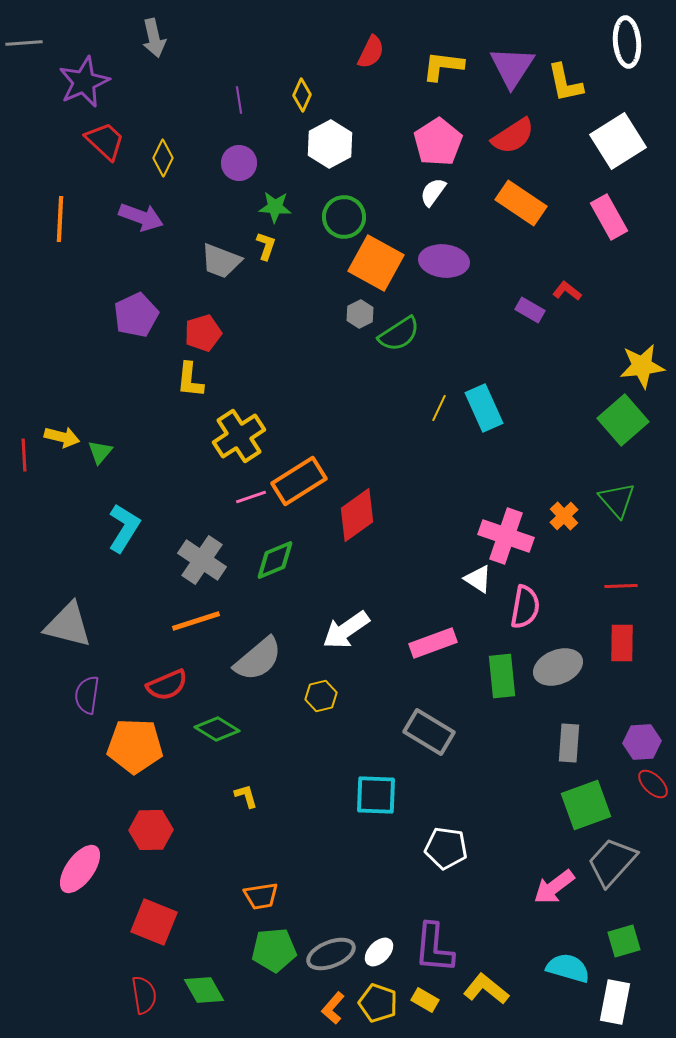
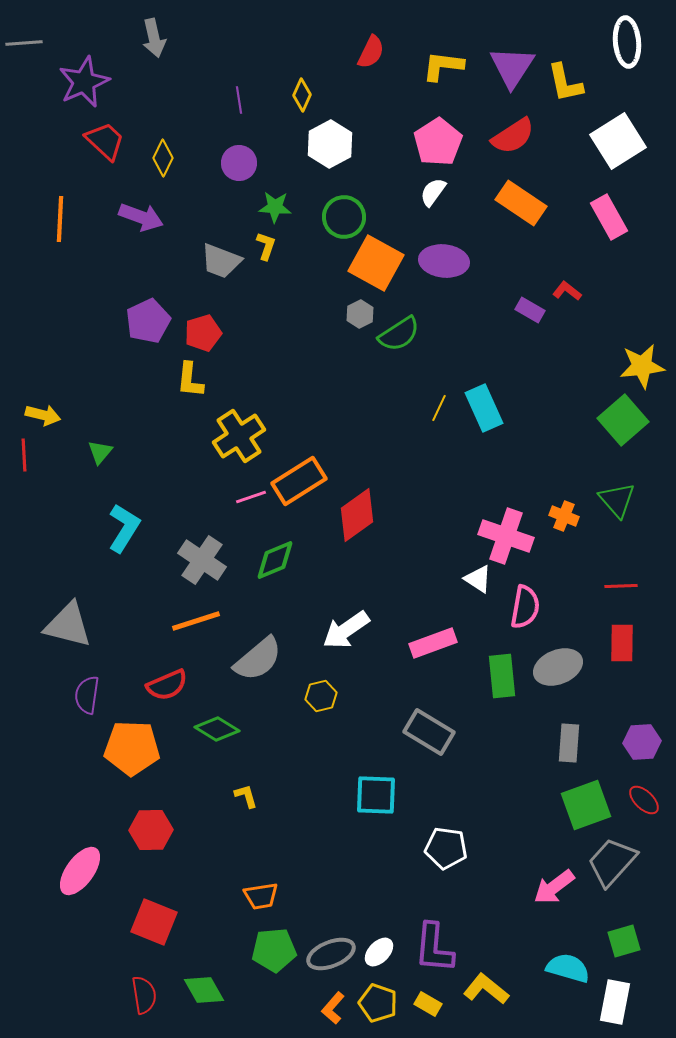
purple pentagon at (136, 315): moved 12 px right, 6 px down
yellow arrow at (62, 437): moved 19 px left, 22 px up
orange cross at (564, 516): rotated 24 degrees counterclockwise
orange pentagon at (135, 746): moved 3 px left, 2 px down
red ellipse at (653, 784): moved 9 px left, 16 px down
pink ellipse at (80, 869): moved 2 px down
yellow rectangle at (425, 1000): moved 3 px right, 4 px down
